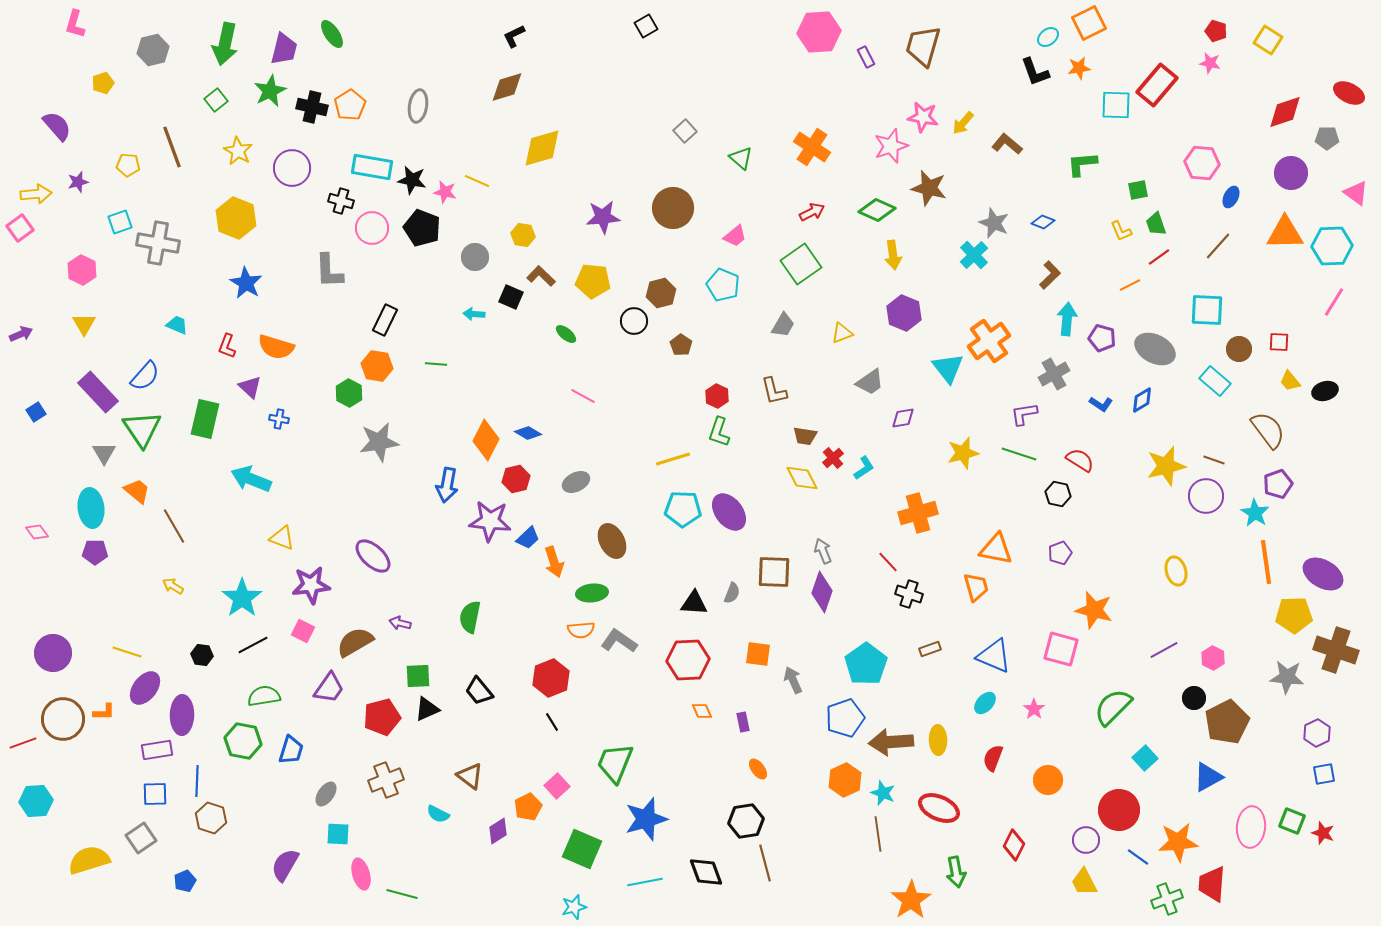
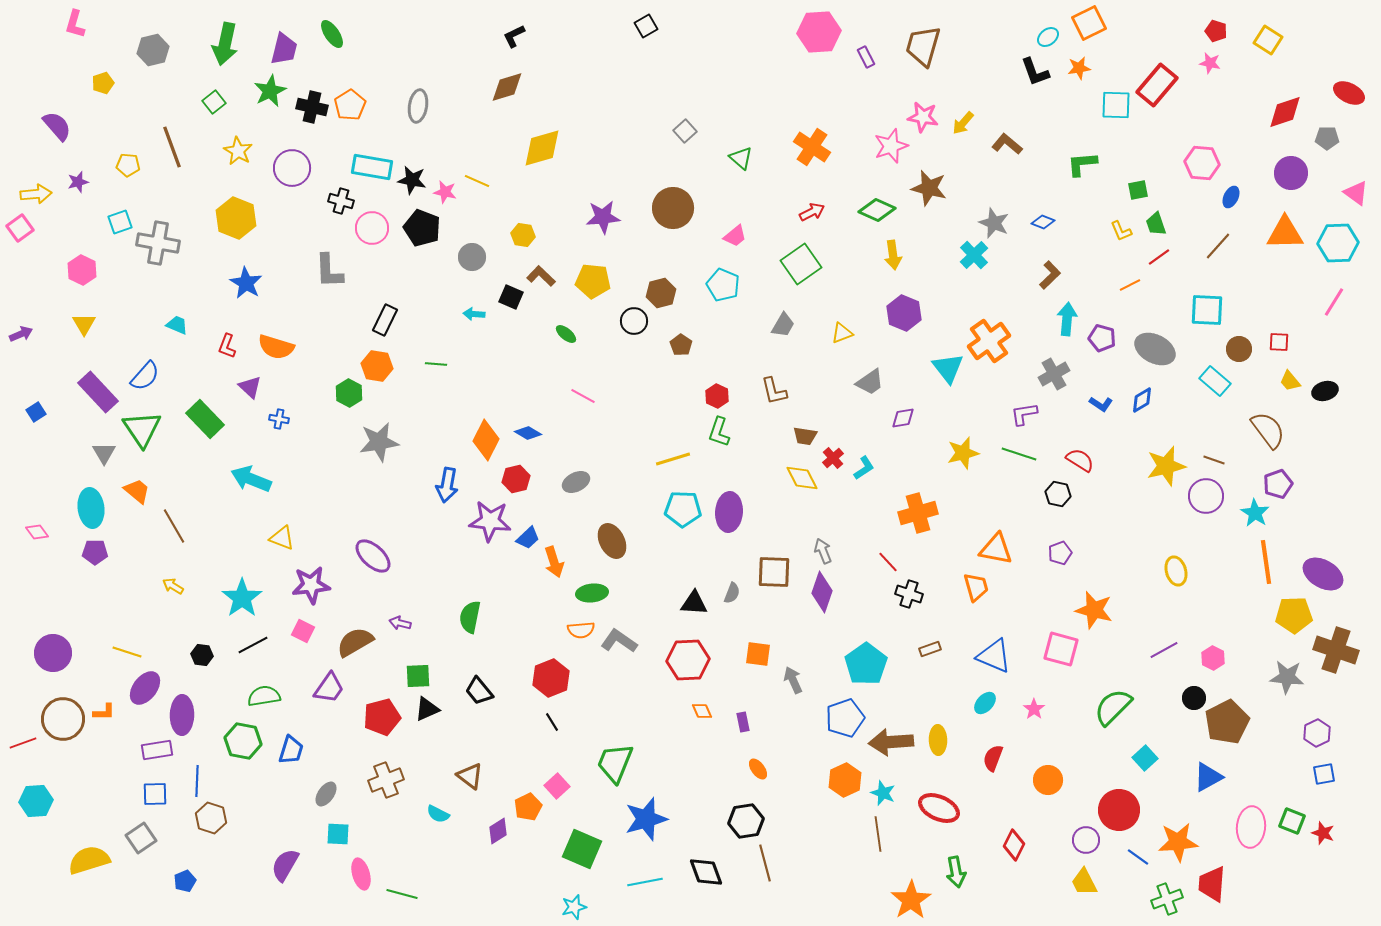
green square at (216, 100): moved 2 px left, 2 px down
cyan hexagon at (1332, 246): moved 6 px right, 3 px up
gray circle at (475, 257): moved 3 px left
green rectangle at (205, 419): rotated 57 degrees counterclockwise
purple ellipse at (729, 512): rotated 42 degrees clockwise
